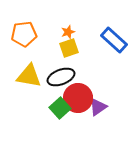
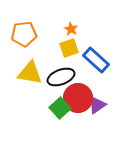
orange star: moved 3 px right, 3 px up; rotated 24 degrees counterclockwise
blue rectangle: moved 18 px left, 20 px down
yellow triangle: moved 1 px right, 3 px up
purple triangle: moved 1 px left, 2 px up
